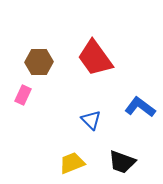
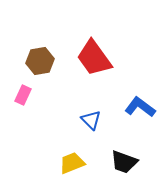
red trapezoid: moved 1 px left
brown hexagon: moved 1 px right, 1 px up; rotated 8 degrees counterclockwise
black trapezoid: moved 2 px right
